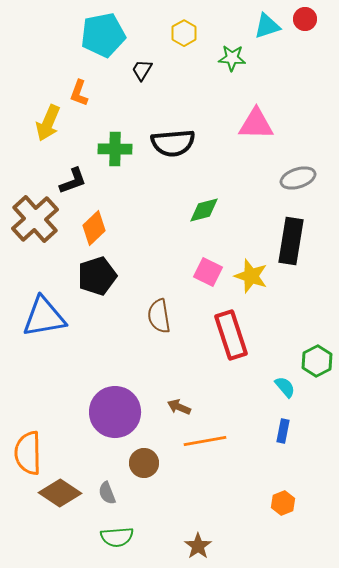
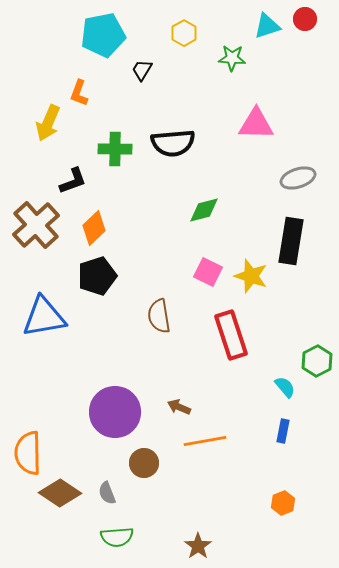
brown cross: moved 1 px right, 6 px down
